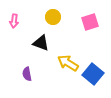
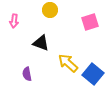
yellow circle: moved 3 px left, 7 px up
yellow arrow: rotated 10 degrees clockwise
